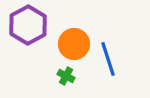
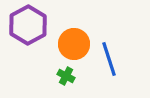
blue line: moved 1 px right
